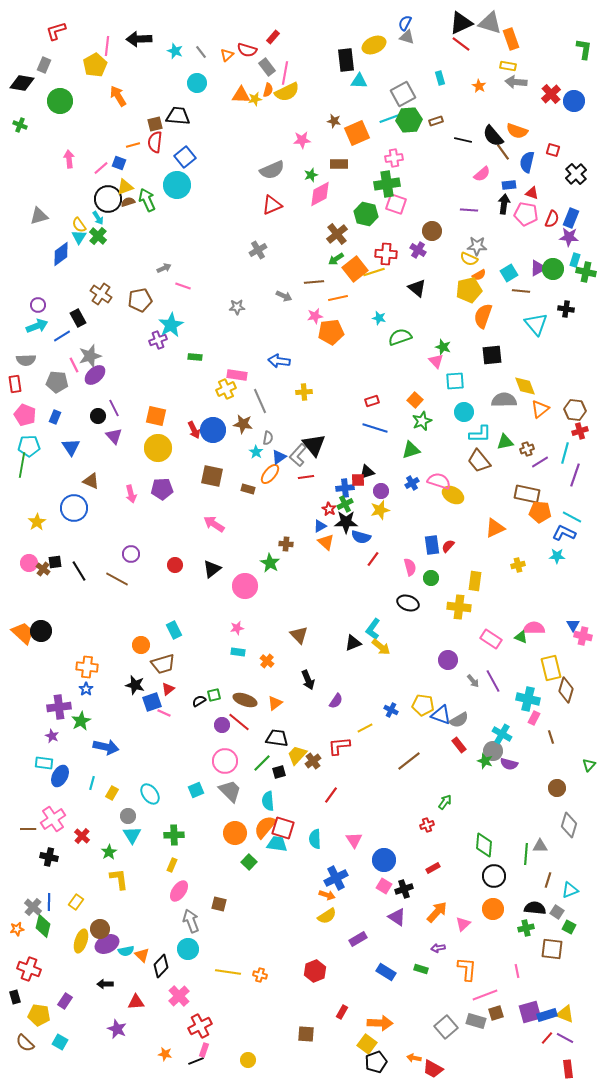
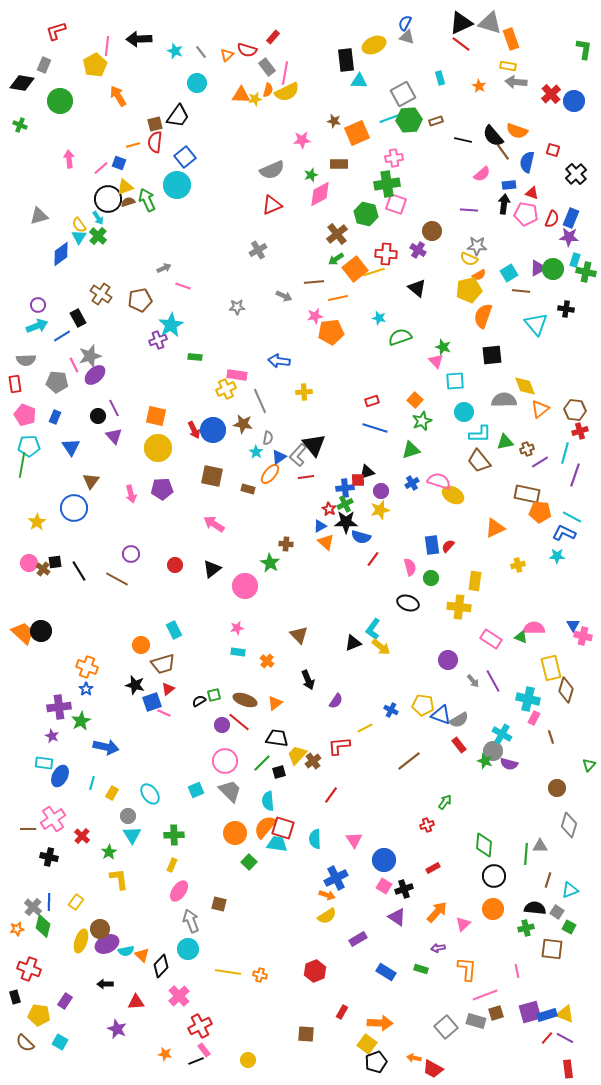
black trapezoid at (178, 116): rotated 120 degrees clockwise
brown triangle at (91, 481): rotated 42 degrees clockwise
orange cross at (87, 667): rotated 15 degrees clockwise
pink rectangle at (204, 1050): rotated 56 degrees counterclockwise
